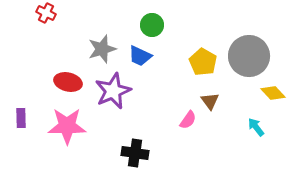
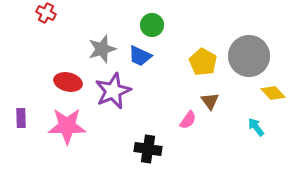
black cross: moved 13 px right, 4 px up
